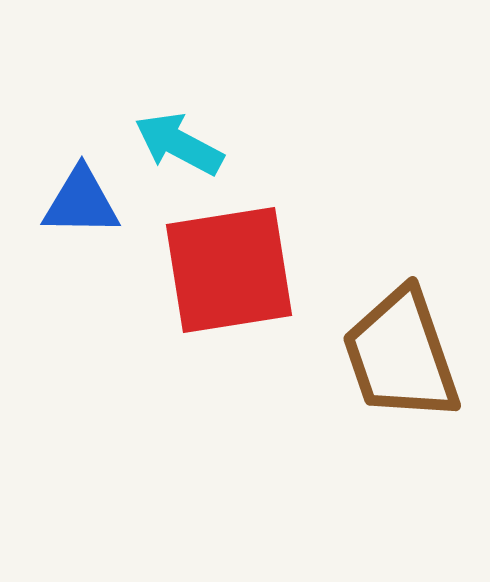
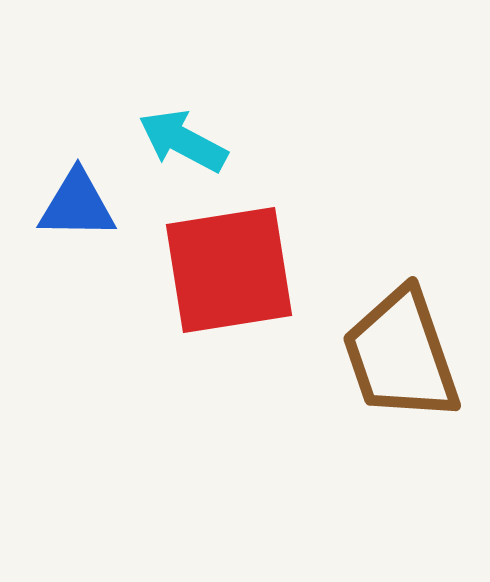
cyan arrow: moved 4 px right, 3 px up
blue triangle: moved 4 px left, 3 px down
